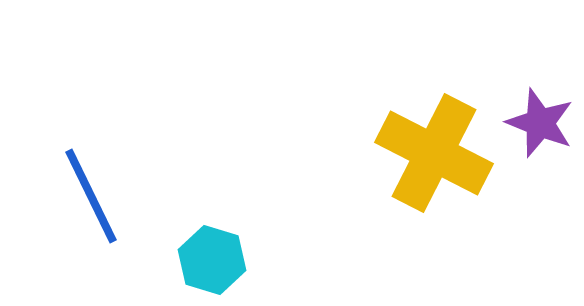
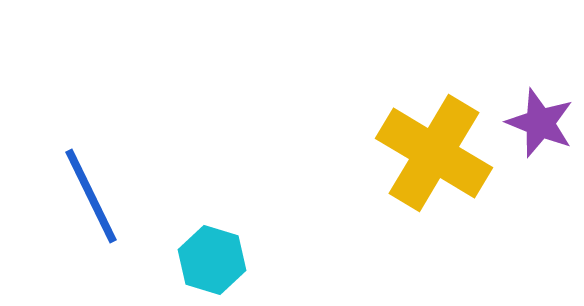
yellow cross: rotated 4 degrees clockwise
